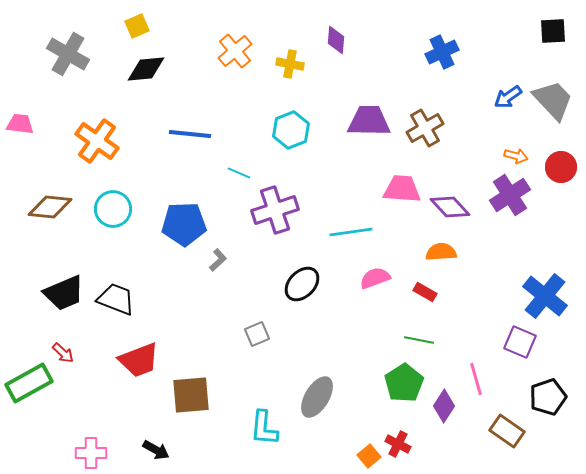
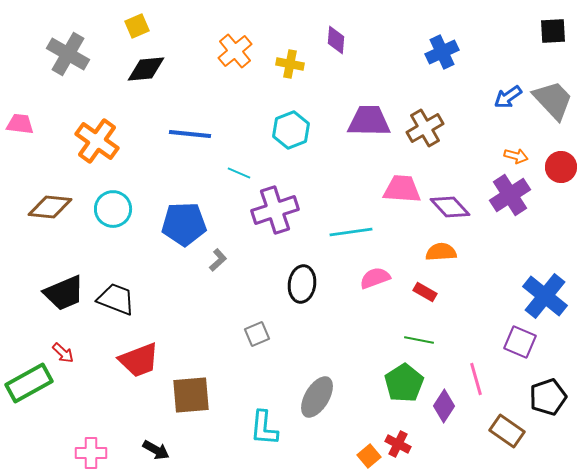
black ellipse at (302, 284): rotated 36 degrees counterclockwise
